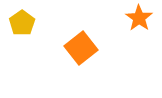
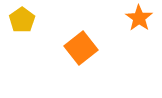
yellow pentagon: moved 3 px up
